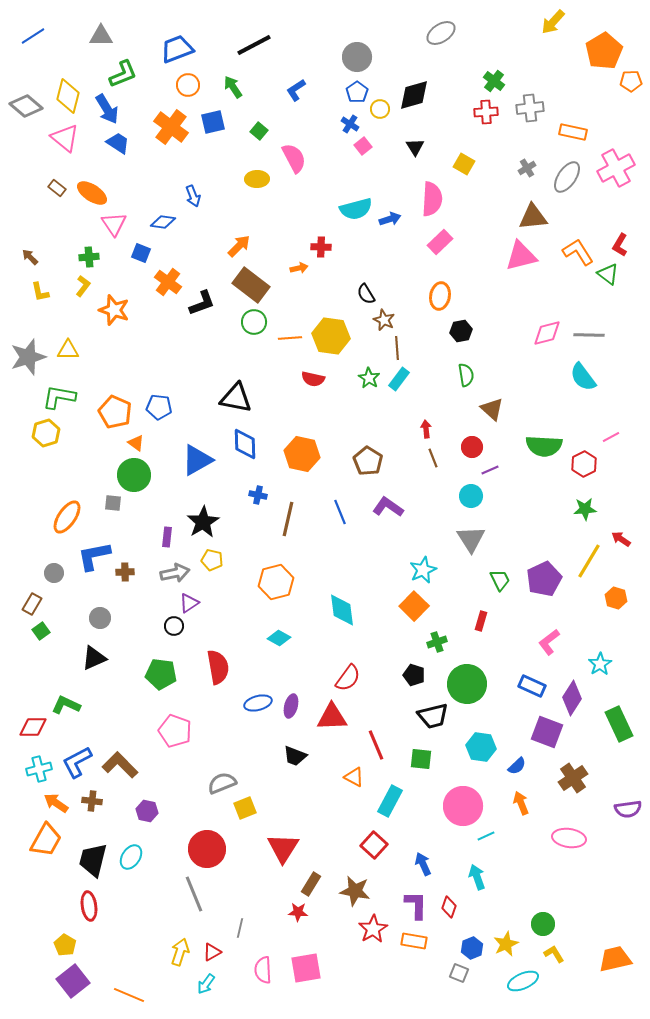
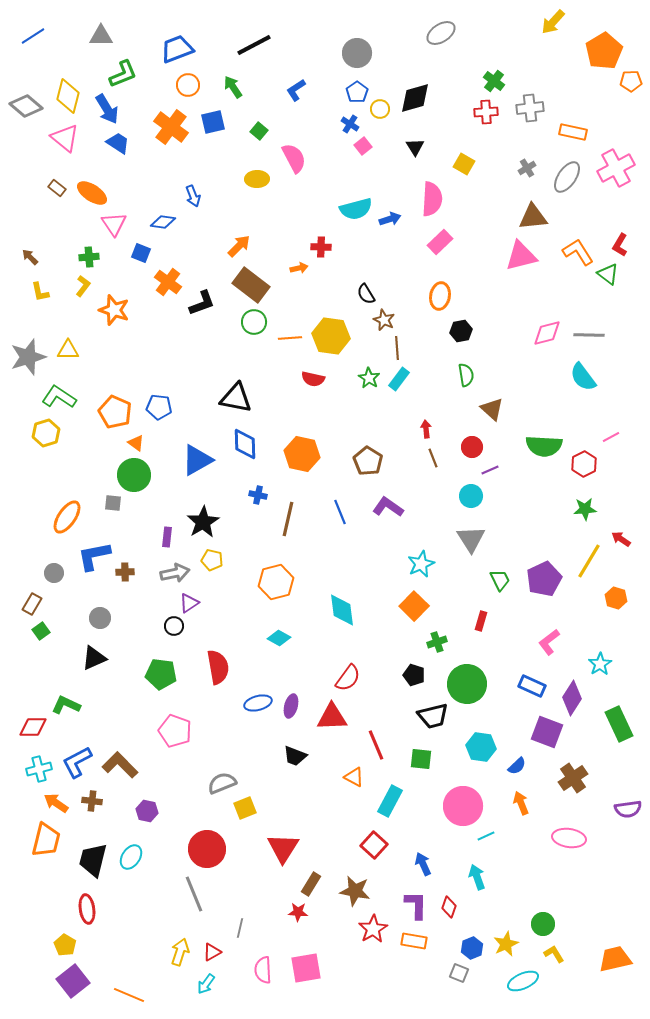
gray circle at (357, 57): moved 4 px up
black diamond at (414, 95): moved 1 px right, 3 px down
green L-shape at (59, 397): rotated 24 degrees clockwise
cyan star at (423, 570): moved 2 px left, 6 px up
orange trapezoid at (46, 840): rotated 15 degrees counterclockwise
red ellipse at (89, 906): moved 2 px left, 3 px down
